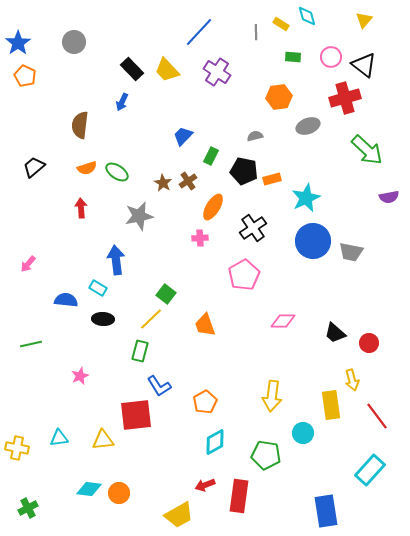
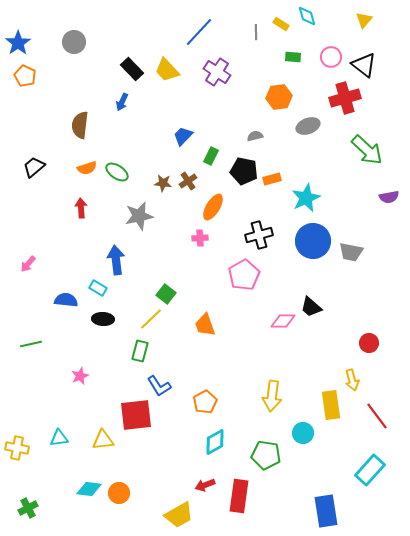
brown star at (163, 183): rotated 24 degrees counterclockwise
black cross at (253, 228): moved 6 px right, 7 px down; rotated 20 degrees clockwise
black trapezoid at (335, 333): moved 24 px left, 26 px up
